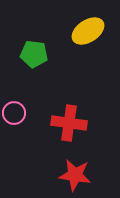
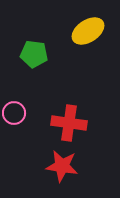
red star: moved 13 px left, 9 px up
